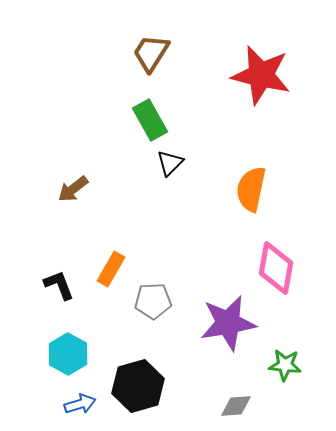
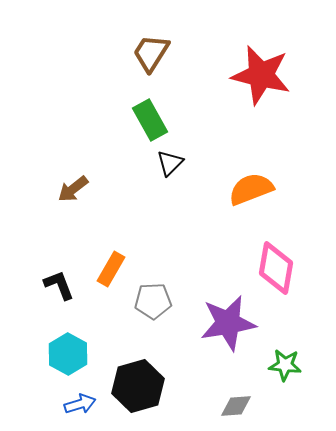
orange semicircle: rotated 57 degrees clockwise
